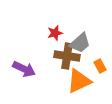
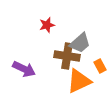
red star: moved 8 px left, 8 px up
